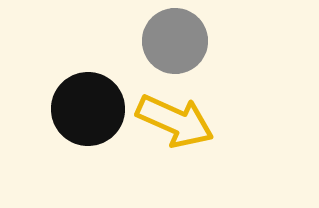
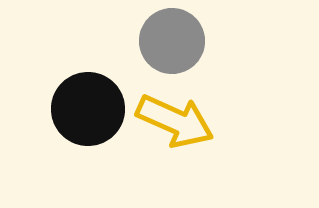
gray circle: moved 3 px left
